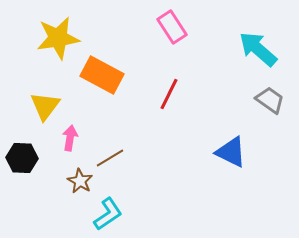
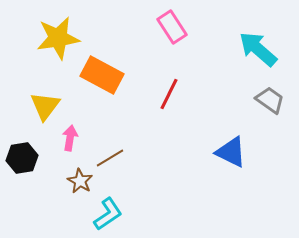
black hexagon: rotated 12 degrees counterclockwise
